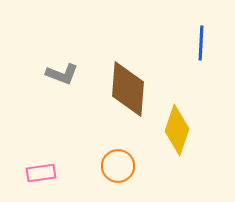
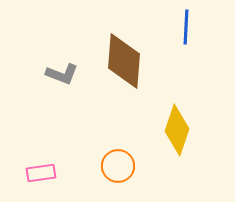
blue line: moved 15 px left, 16 px up
brown diamond: moved 4 px left, 28 px up
